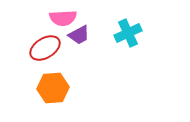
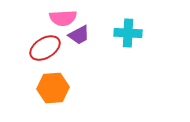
cyan cross: rotated 28 degrees clockwise
